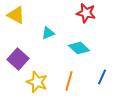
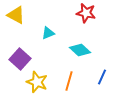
cyan diamond: moved 1 px right, 2 px down
purple square: moved 2 px right
